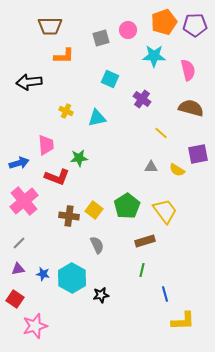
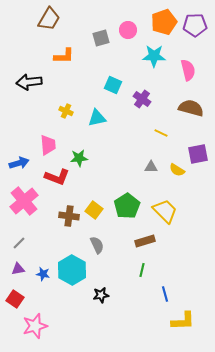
brown trapezoid: moved 1 px left, 7 px up; rotated 60 degrees counterclockwise
cyan square: moved 3 px right, 6 px down
yellow line: rotated 16 degrees counterclockwise
pink trapezoid: moved 2 px right
yellow trapezoid: rotated 8 degrees counterclockwise
cyan hexagon: moved 8 px up
